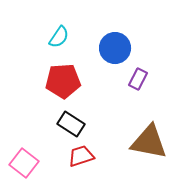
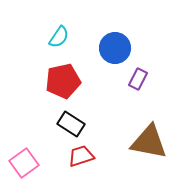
red pentagon: rotated 8 degrees counterclockwise
pink square: rotated 16 degrees clockwise
